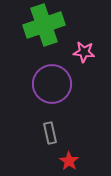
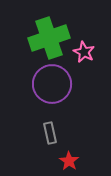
green cross: moved 5 px right, 13 px down
pink star: rotated 20 degrees clockwise
